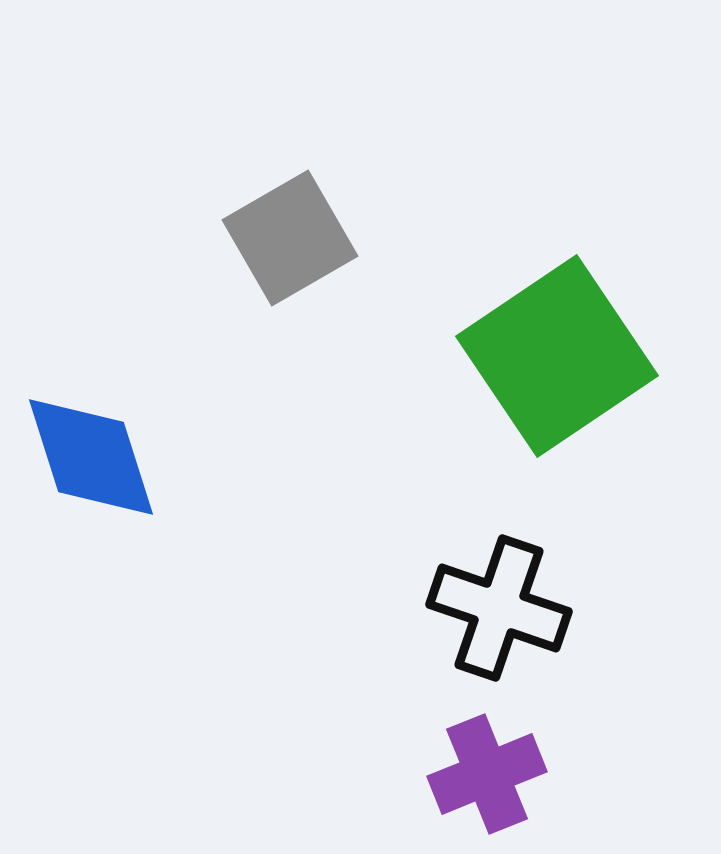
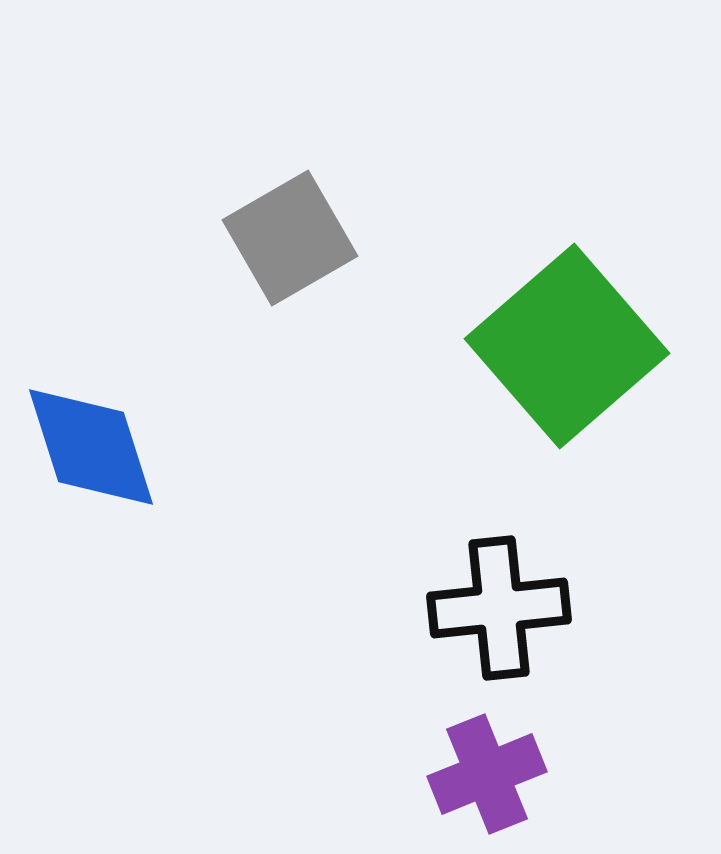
green square: moved 10 px right, 10 px up; rotated 7 degrees counterclockwise
blue diamond: moved 10 px up
black cross: rotated 25 degrees counterclockwise
